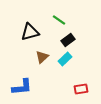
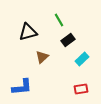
green line: rotated 24 degrees clockwise
black triangle: moved 2 px left
cyan rectangle: moved 17 px right
